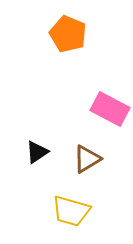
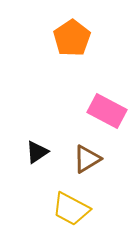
orange pentagon: moved 4 px right, 4 px down; rotated 15 degrees clockwise
pink rectangle: moved 3 px left, 2 px down
yellow trapezoid: moved 2 px up; rotated 12 degrees clockwise
